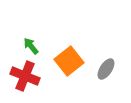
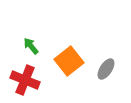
red cross: moved 4 px down
